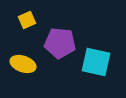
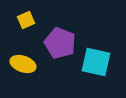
yellow square: moved 1 px left
purple pentagon: rotated 16 degrees clockwise
